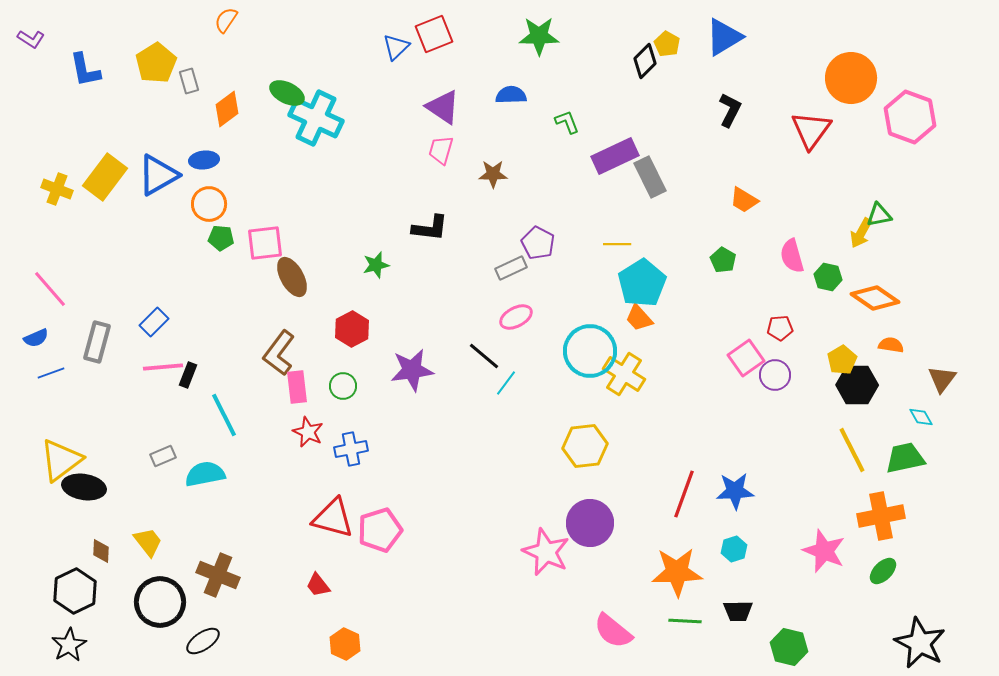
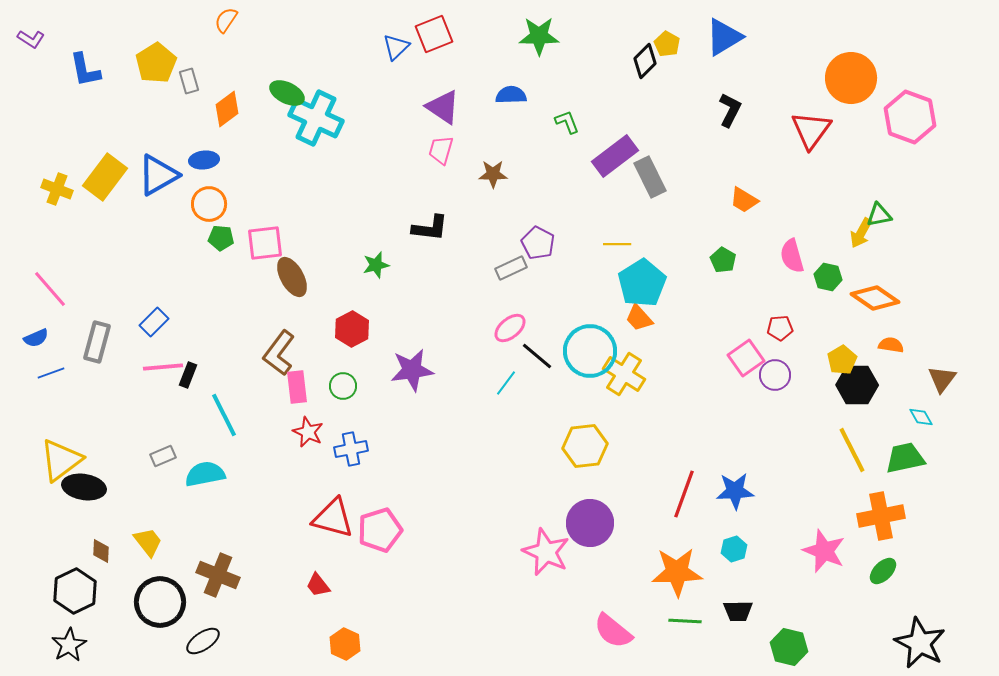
purple rectangle at (615, 156): rotated 12 degrees counterclockwise
pink ellipse at (516, 317): moved 6 px left, 11 px down; rotated 12 degrees counterclockwise
black line at (484, 356): moved 53 px right
